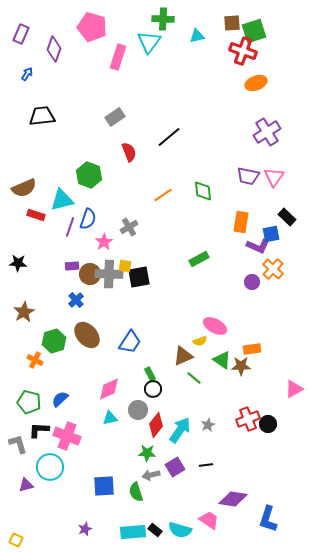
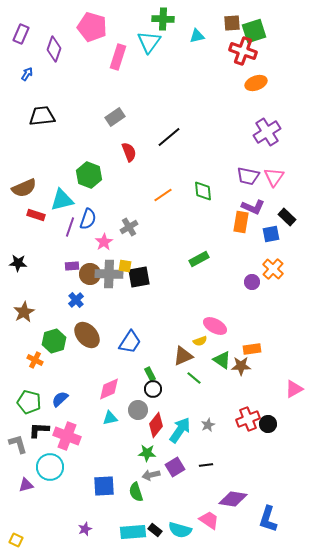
purple L-shape at (258, 246): moved 5 px left, 39 px up
